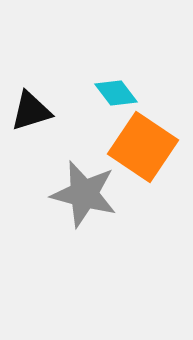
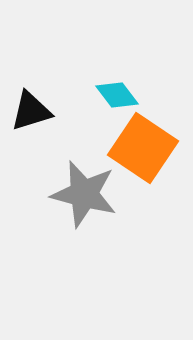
cyan diamond: moved 1 px right, 2 px down
orange square: moved 1 px down
